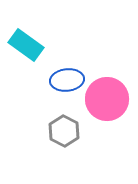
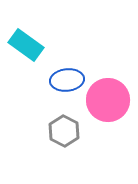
pink circle: moved 1 px right, 1 px down
